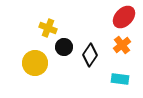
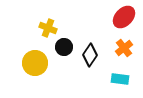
orange cross: moved 2 px right, 3 px down
